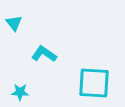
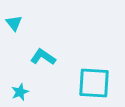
cyan L-shape: moved 1 px left, 3 px down
cyan star: rotated 24 degrees counterclockwise
